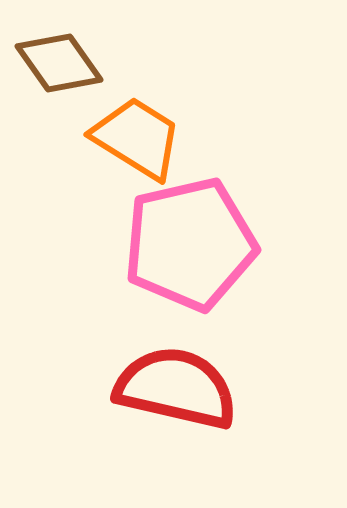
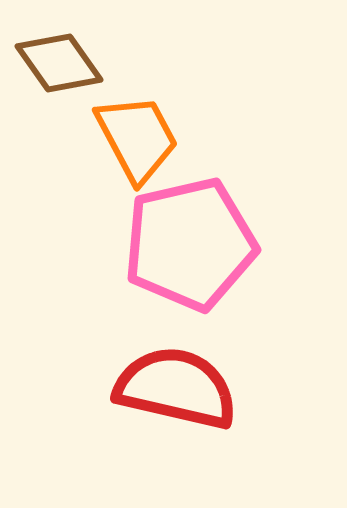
orange trapezoid: rotated 30 degrees clockwise
